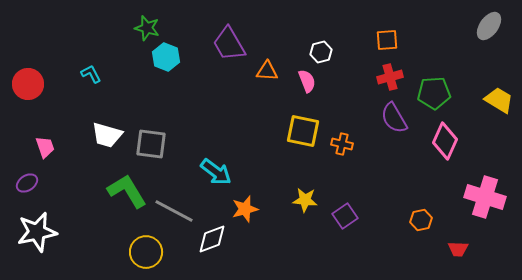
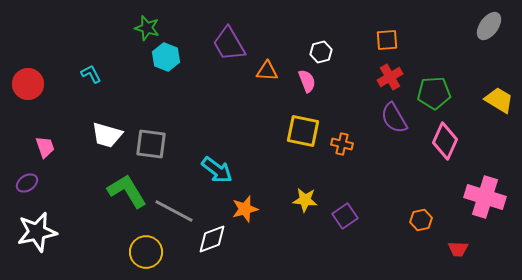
red cross: rotated 15 degrees counterclockwise
cyan arrow: moved 1 px right, 2 px up
